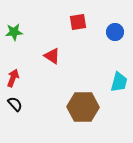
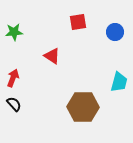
black semicircle: moved 1 px left
